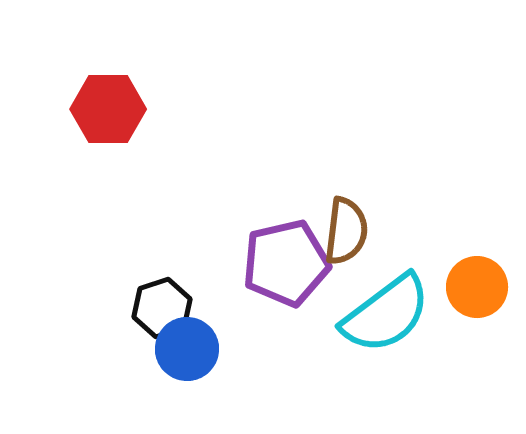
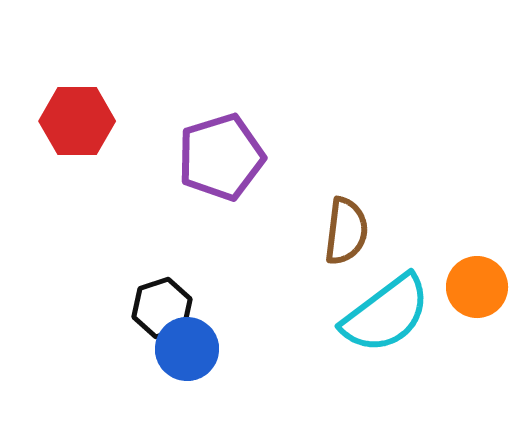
red hexagon: moved 31 px left, 12 px down
purple pentagon: moved 65 px left, 106 px up; rotated 4 degrees counterclockwise
